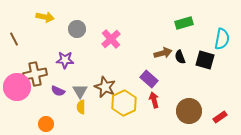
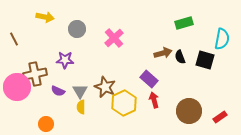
pink cross: moved 3 px right, 1 px up
